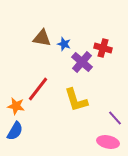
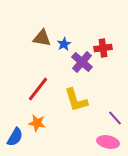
blue star: rotated 24 degrees clockwise
red cross: rotated 24 degrees counterclockwise
orange star: moved 21 px right, 17 px down
blue semicircle: moved 6 px down
